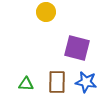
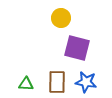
yellow circle: moved 15 px right, 6 px down
